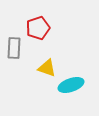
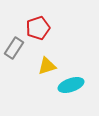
gray rectangle: rotated 30 degrees clockwise
yellow triangle: moved 2 px up; rotated 36 degrees counterclockwise
